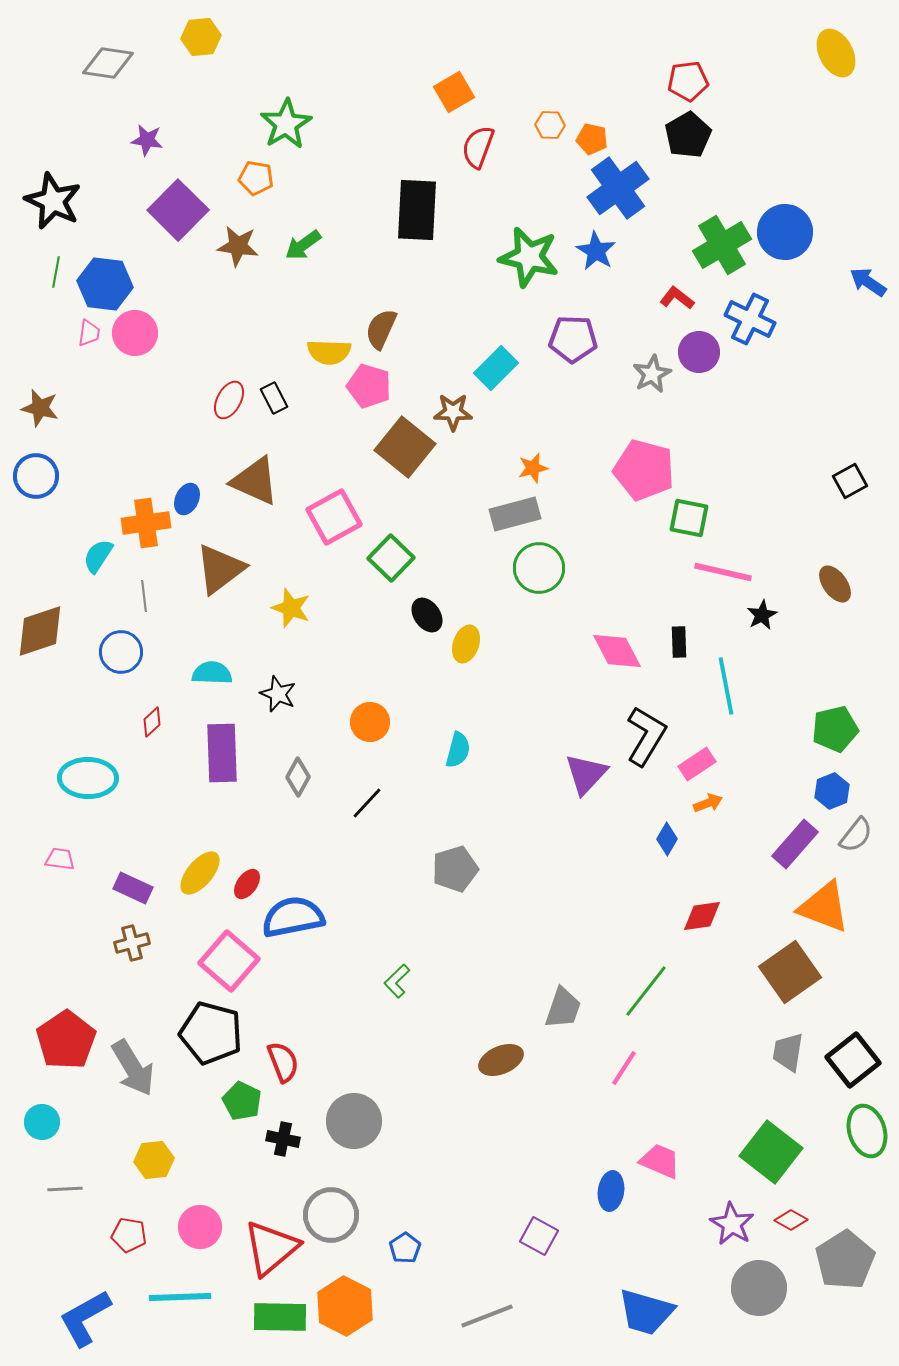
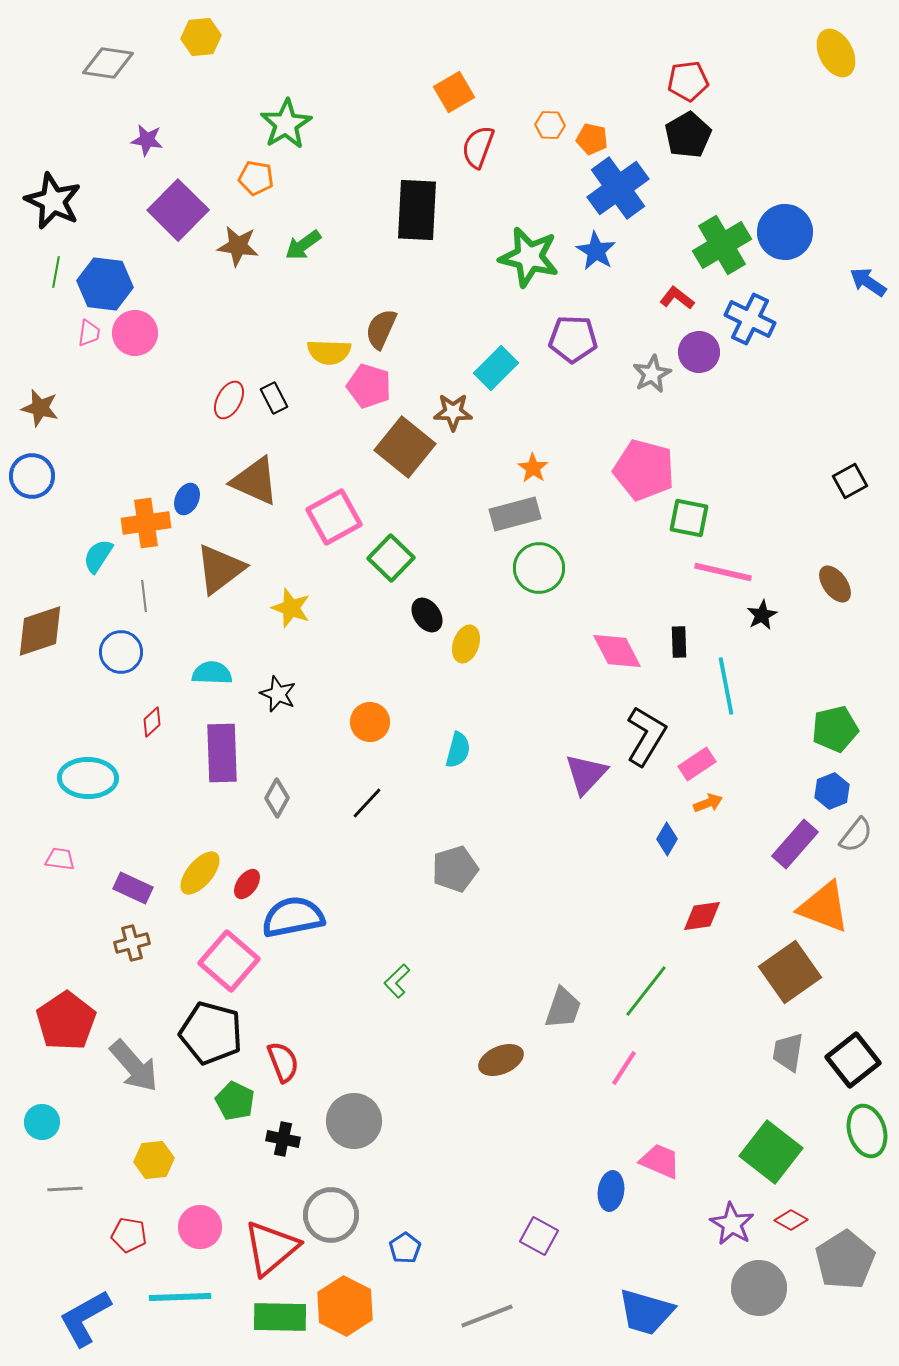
orange star at (533, 468): rotated 24 degrees counterclockwise
blue circle at (36, 476): moved 4 px left
gray diamond at (298, 777): moved 21 px left, 21 px down
red pentagon at (66, 1040): moved 19 px up
gray arrow at (133, 1068): moved 1 px right, 2 px up; rotated 10 degrees counterclockwise
green pentagon at (242, 1101): moved 7 px left
